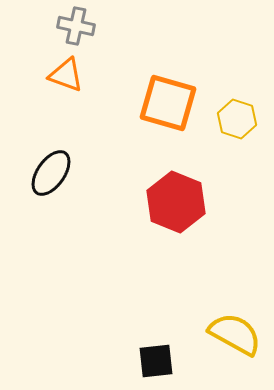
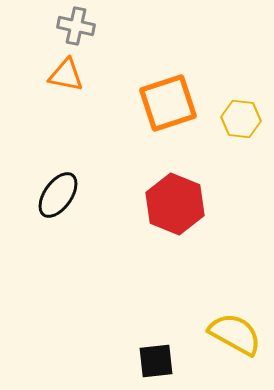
orange triangle: rotated 9 degrees counterclockwise
orange square: rotated 34 degrees counterclockwise
yellow hexagon: moved 4 px right; rotated 12 degrees counterclockwise
black ellipse: moved 7 px right, 22 px down
red hexagon: moved 1 px left, 2 px down
